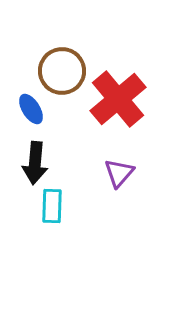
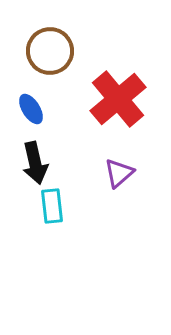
brown circle: moved 12 px left, 20 px up
black arrow: rotated 18 degrees counterclockwise
purple triangle: rotated 8 degrees clockwise
cyan rectangle: rotated 8 degrees counterclockwise
